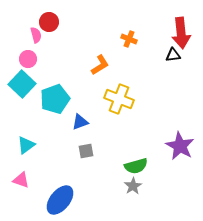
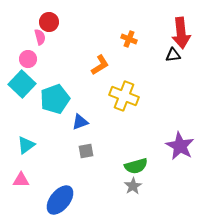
pink semicircle: moved 4 px right, 2 px down
yellow cross: moved 5 px right, 3 px up
pink triangle: rotated 18 degrees counterclockwise
